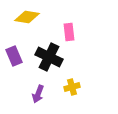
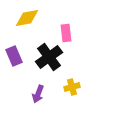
yellow diamond: moved 1 px down; rotated 20 degrees counterclockwise
pink rectangle: moved 3 px left, 1 px down
black cross: rotated 28 degrees clockwise
